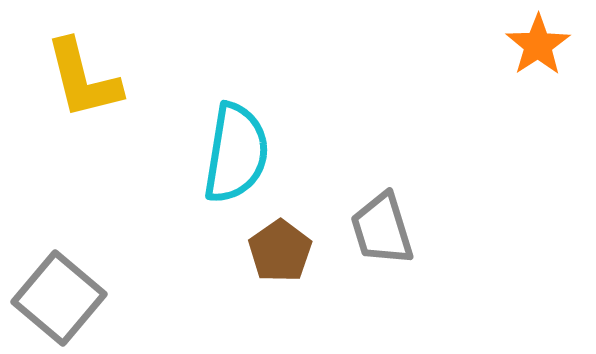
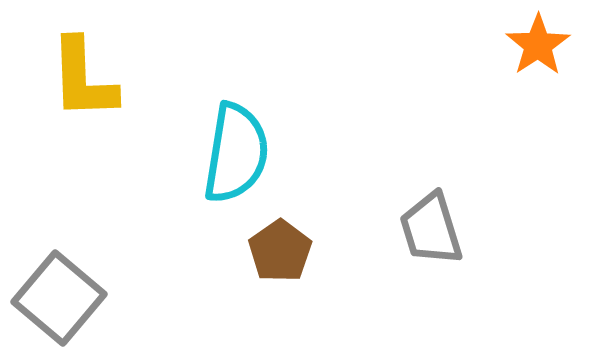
yellow L-shape: rotated 12 degrees clockwise
gray trapezoid: moved 49 px right
